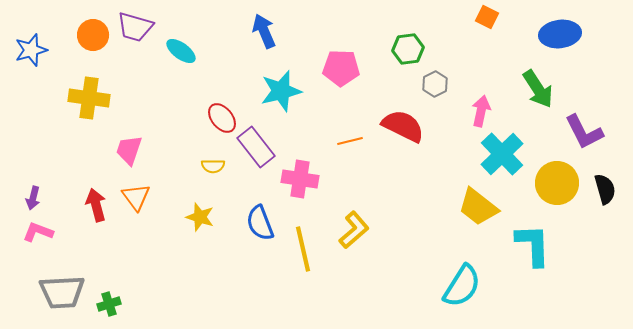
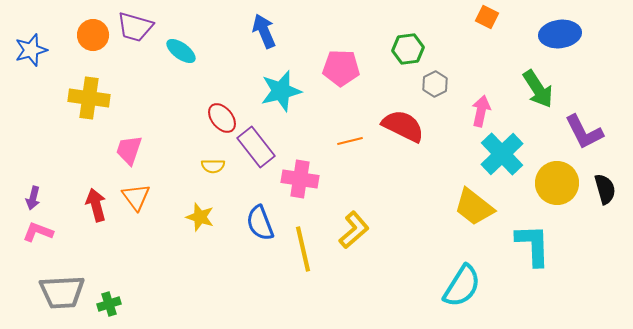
yellow trapezoid: moved 4 px left
